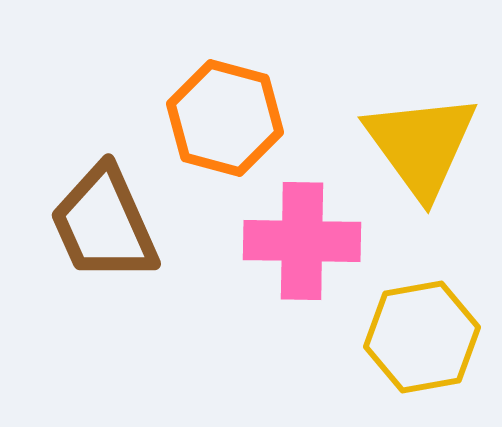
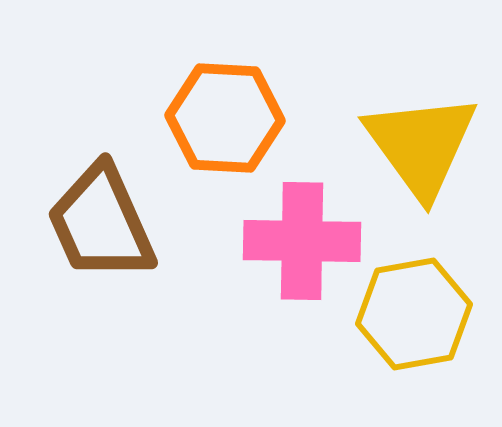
orange hexagon: rotated 12 degrees counterclockwise
brown trapezoid: moved 3 px left, 1 px up
yellow hexagon: moved 8 px left, 23 px up
